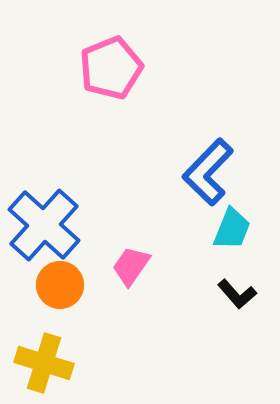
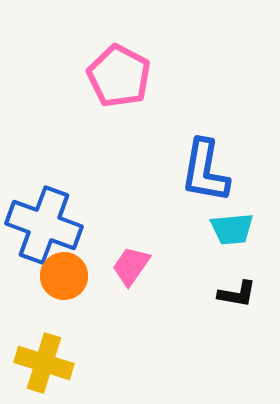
pink pentagon: moved 8 px right, 8 px down; rotated 22 degrees counterclockwise
blue L-shape: moved 3 px left, 1 px up; rotated 34 degrees counterclockwise
blue cross: rotated 22 degrees counterclockwise
cyan trapezoid: rotated 63 degrees clockwise
orange circle: moved 4 px right, 9 px up
black L-shape: rotated 39 degrees counterclockwise
